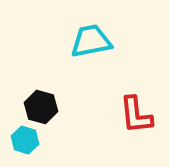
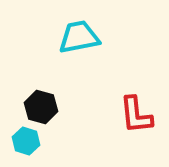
cyan trapezoid: moved 12 px left, 4 px up
cyan hexagon: moved 1 px right, 1 px down
